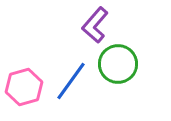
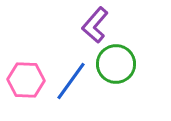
green circle: moved 2 px left
pink hexagon: moved 2 px right, 7 px up; rotated 18 degrees clockwise
